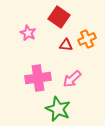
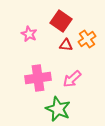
red square: moved 2 px right, 4 px down
pink star: moved 1 px right, 1 px down
orange cross: rotated 12 degrees counterclockwise
